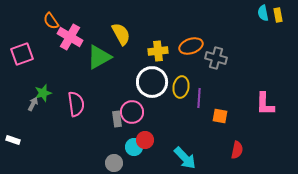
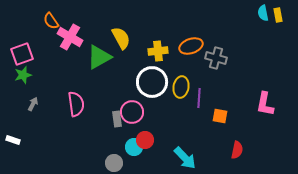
yellow semicircle: moved 4 px down
green star: moved 20 px left, 18 px up
pink L-shape: rotated 10 degrees clockwise
